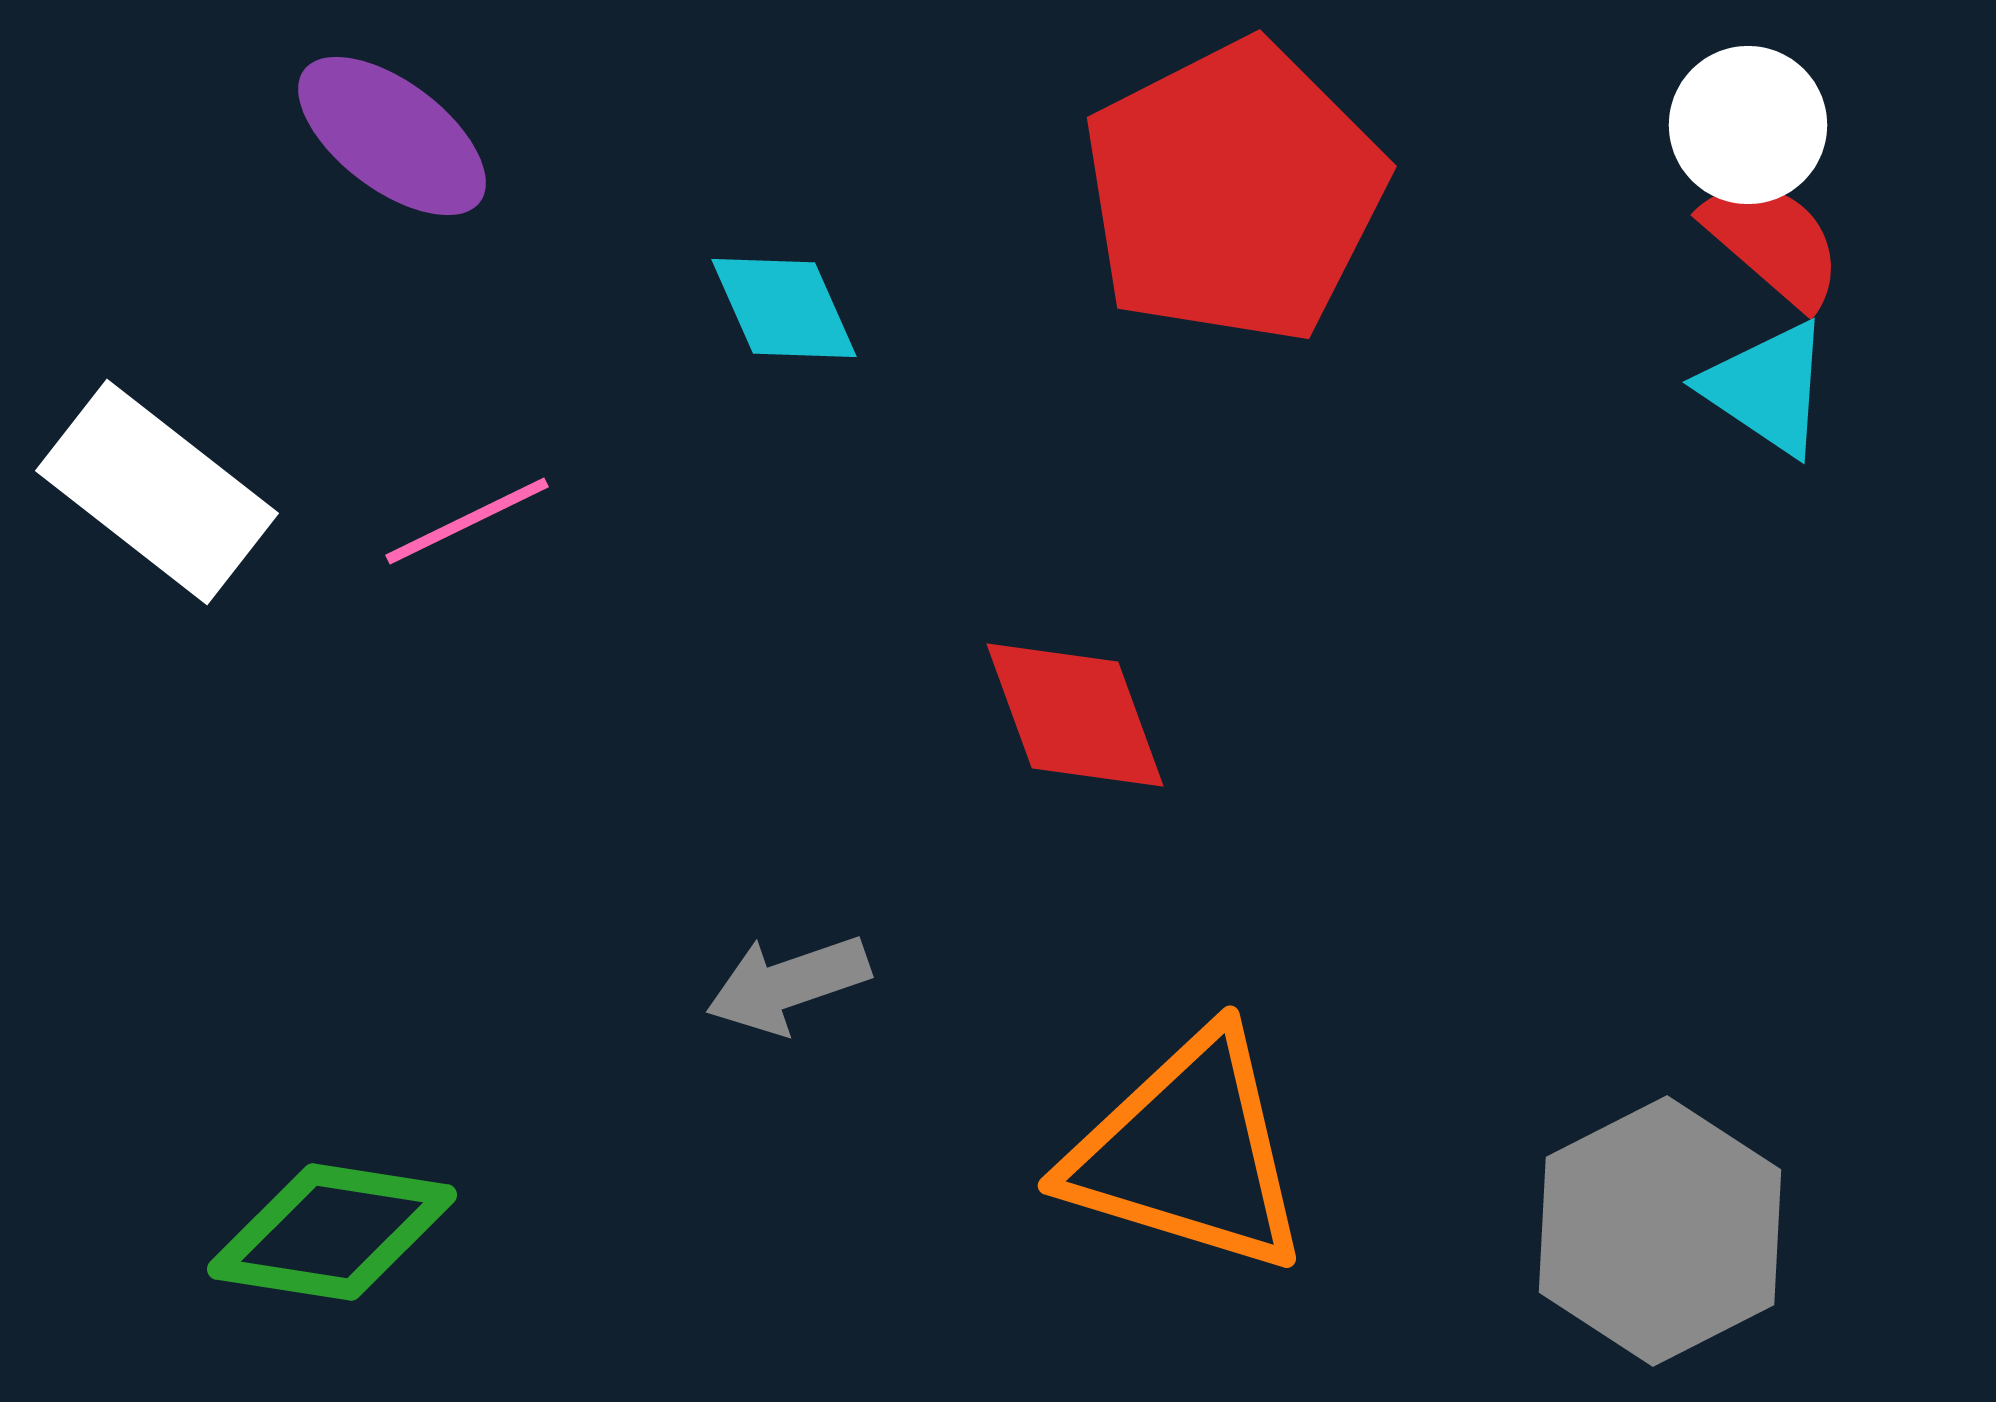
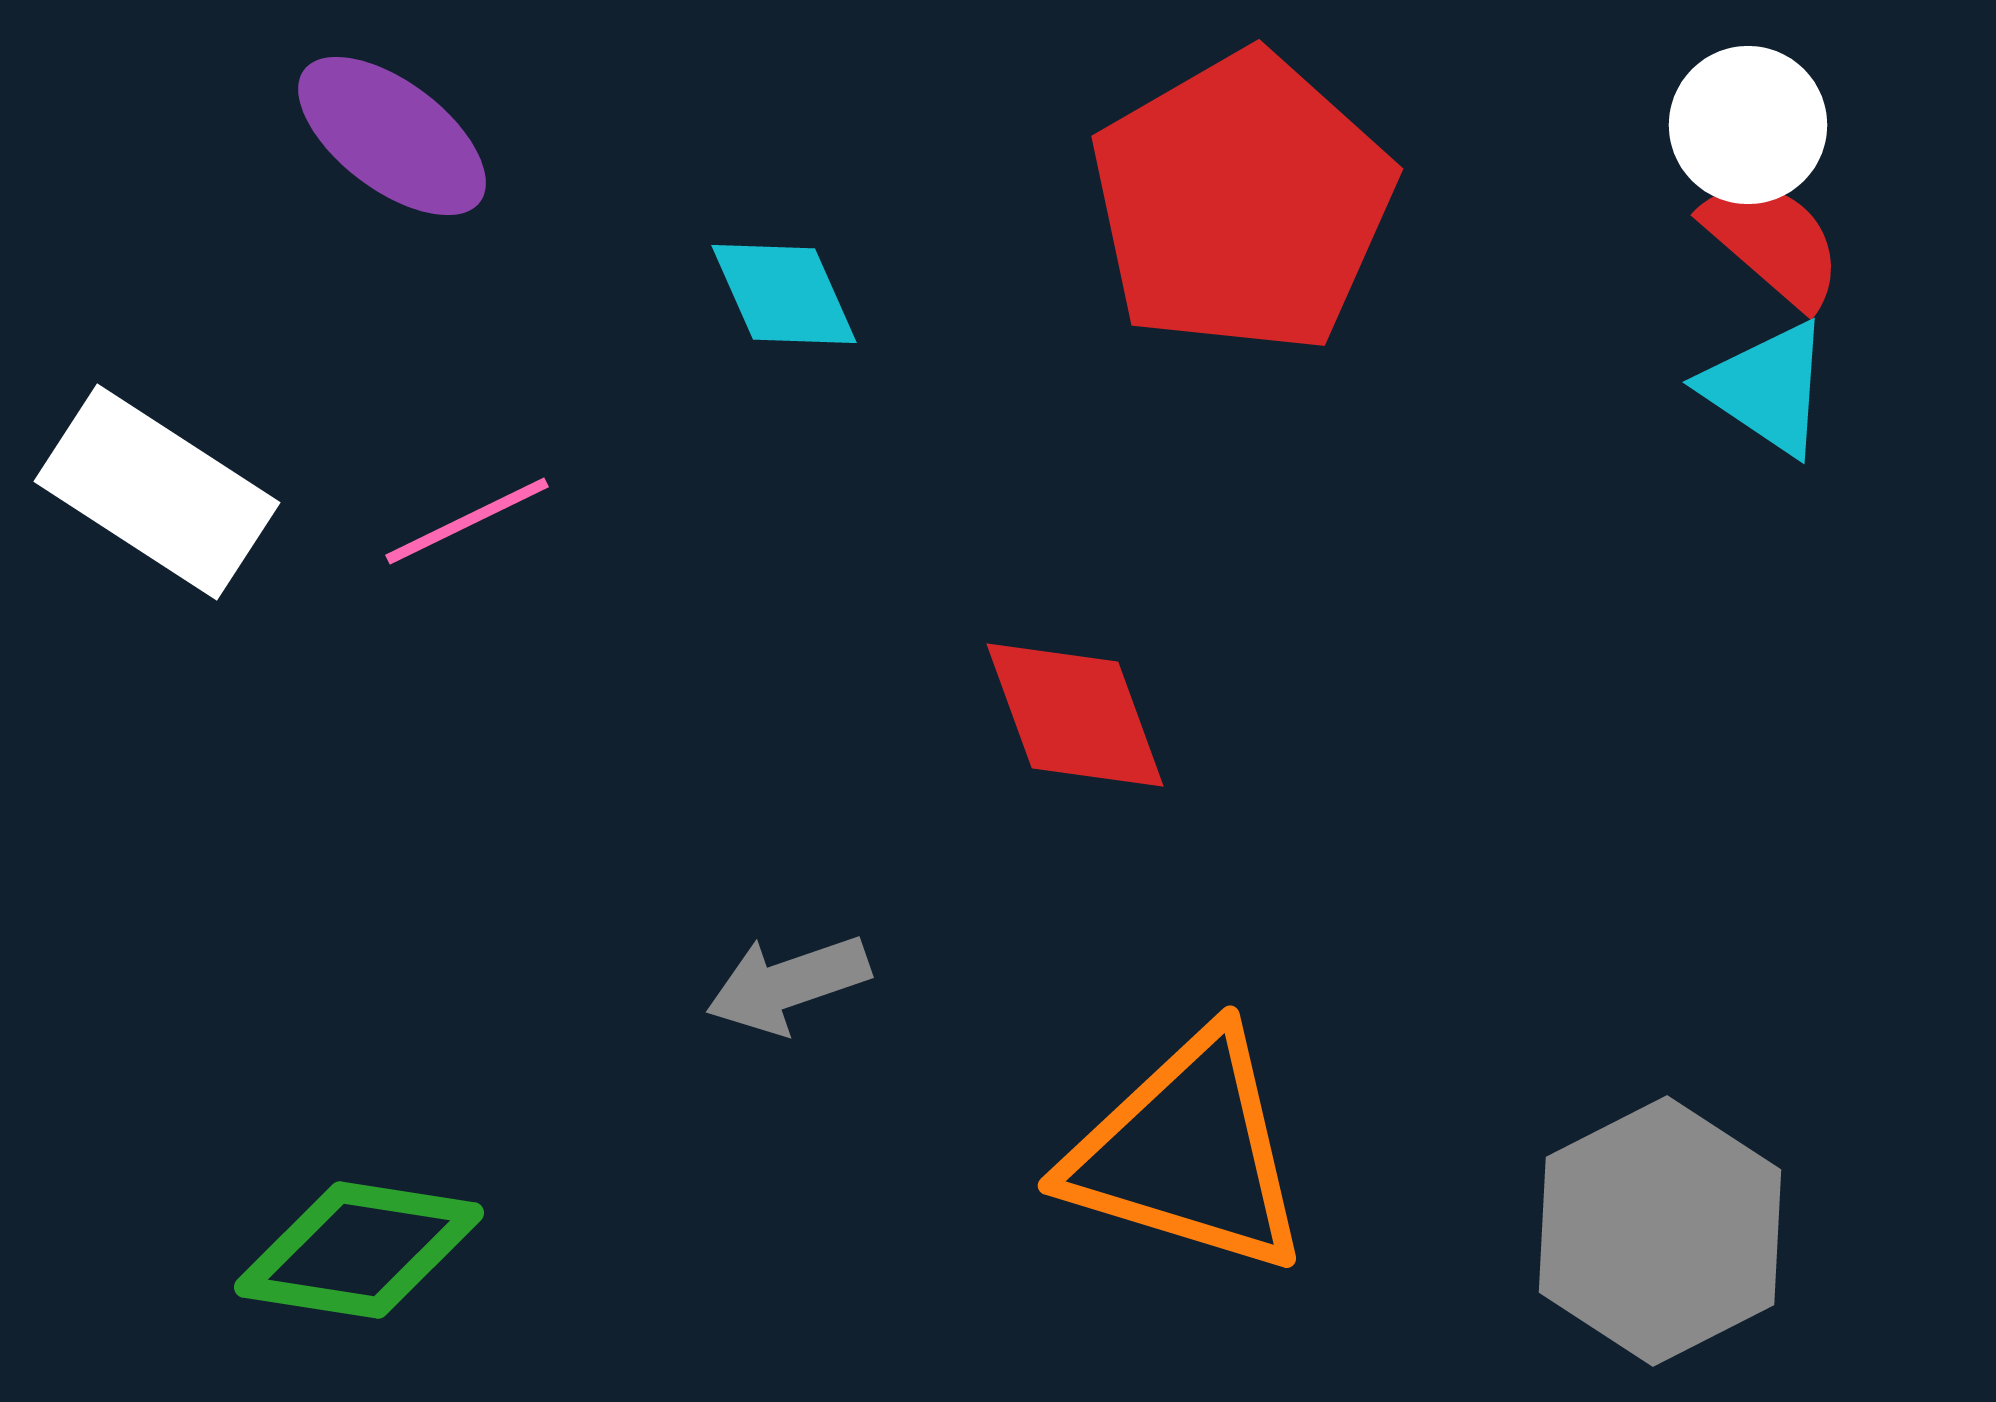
red pentagon: moved 8 px right, 11 px down; rotated 3 degrees counterclockwise
cyan diamond: moved 14 px up
white rectangle: rotated 5 degrees counterclockwise
green diamond: moved 27 px right, 18 px down
